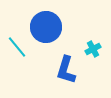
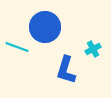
blue circle: moved 1 px left
cyan line: rotated 30 degrees counterclockwise
